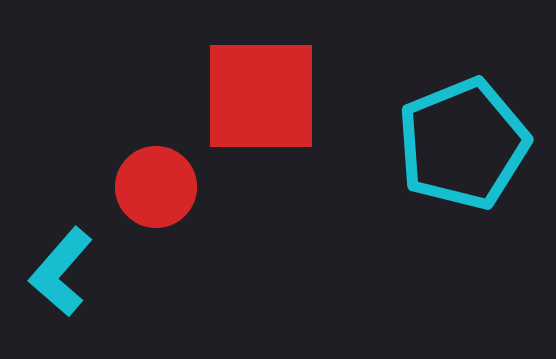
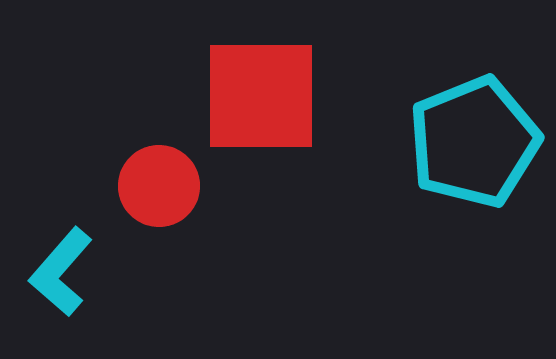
cyan pentagon: moved 11 px right, 2 px up
red circle: moved 3 px right, 1 px up
